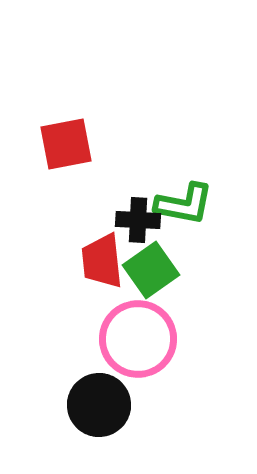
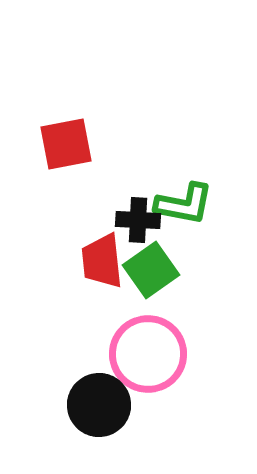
pink circle: moved 10 px right, 15 px down
